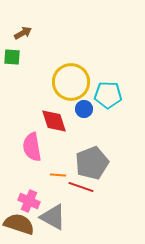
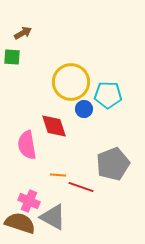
red diamond: moved 5 px down
pink semicircle: moved 5 px left, 2 px up
gray pentagon: moved 21 px right, 1 px down
brown semicircle: moved 1 px right, 1 px up
